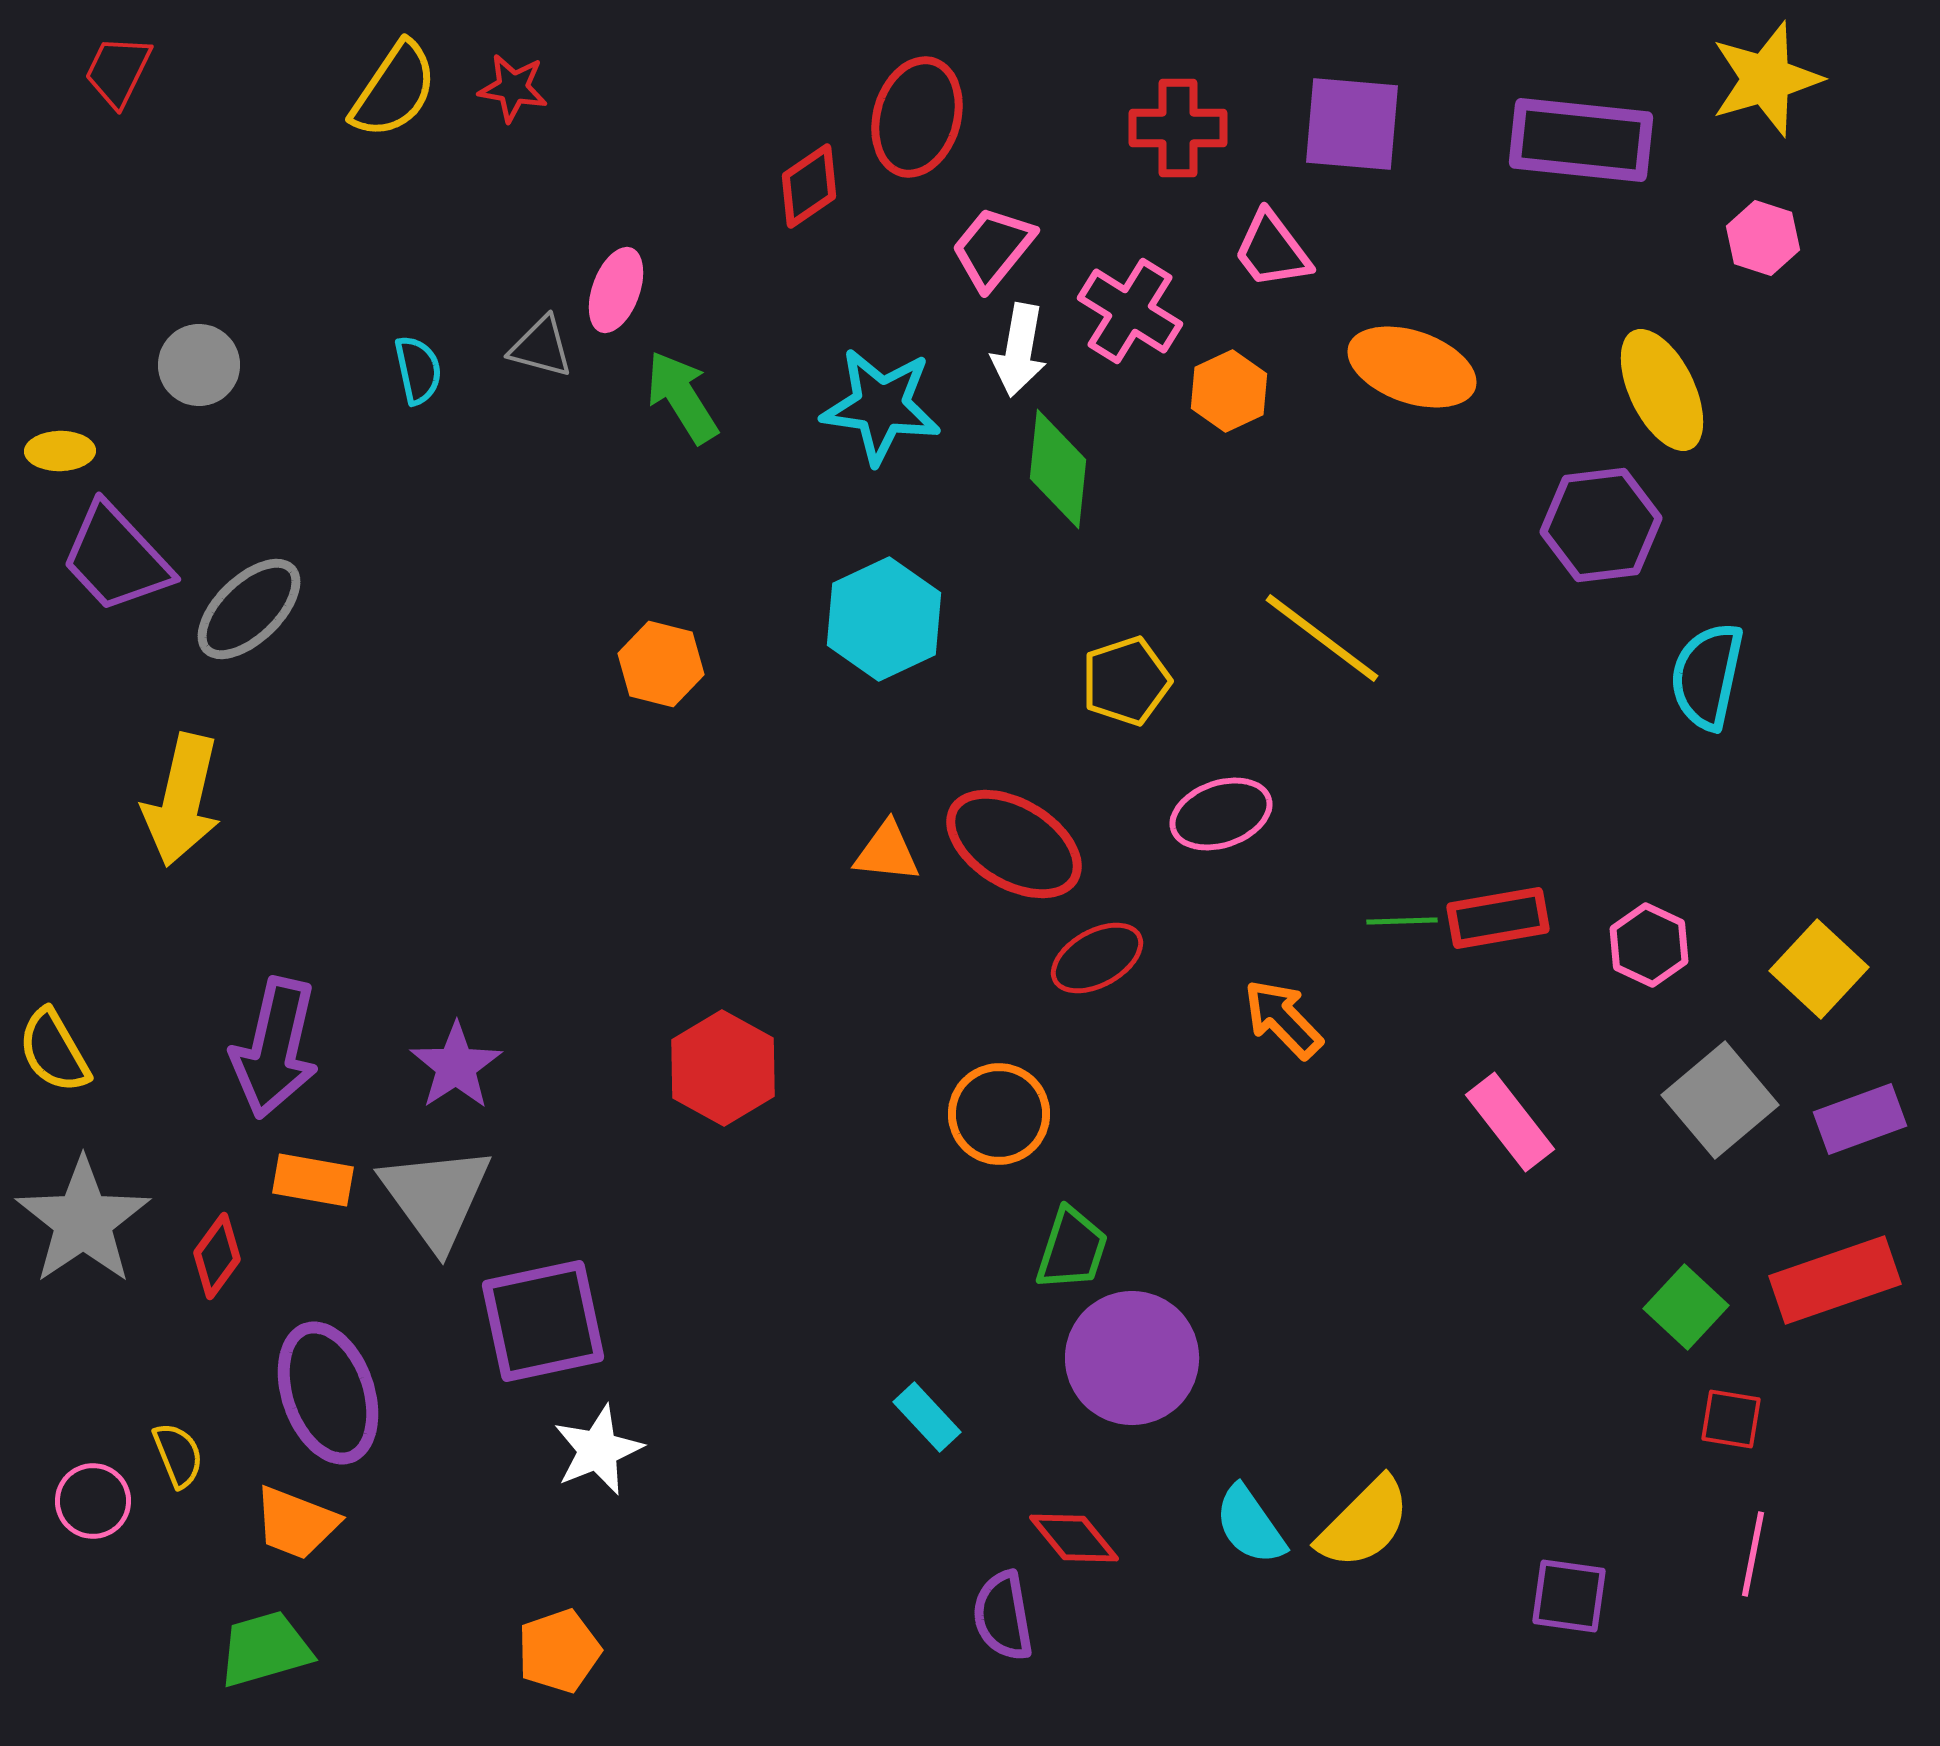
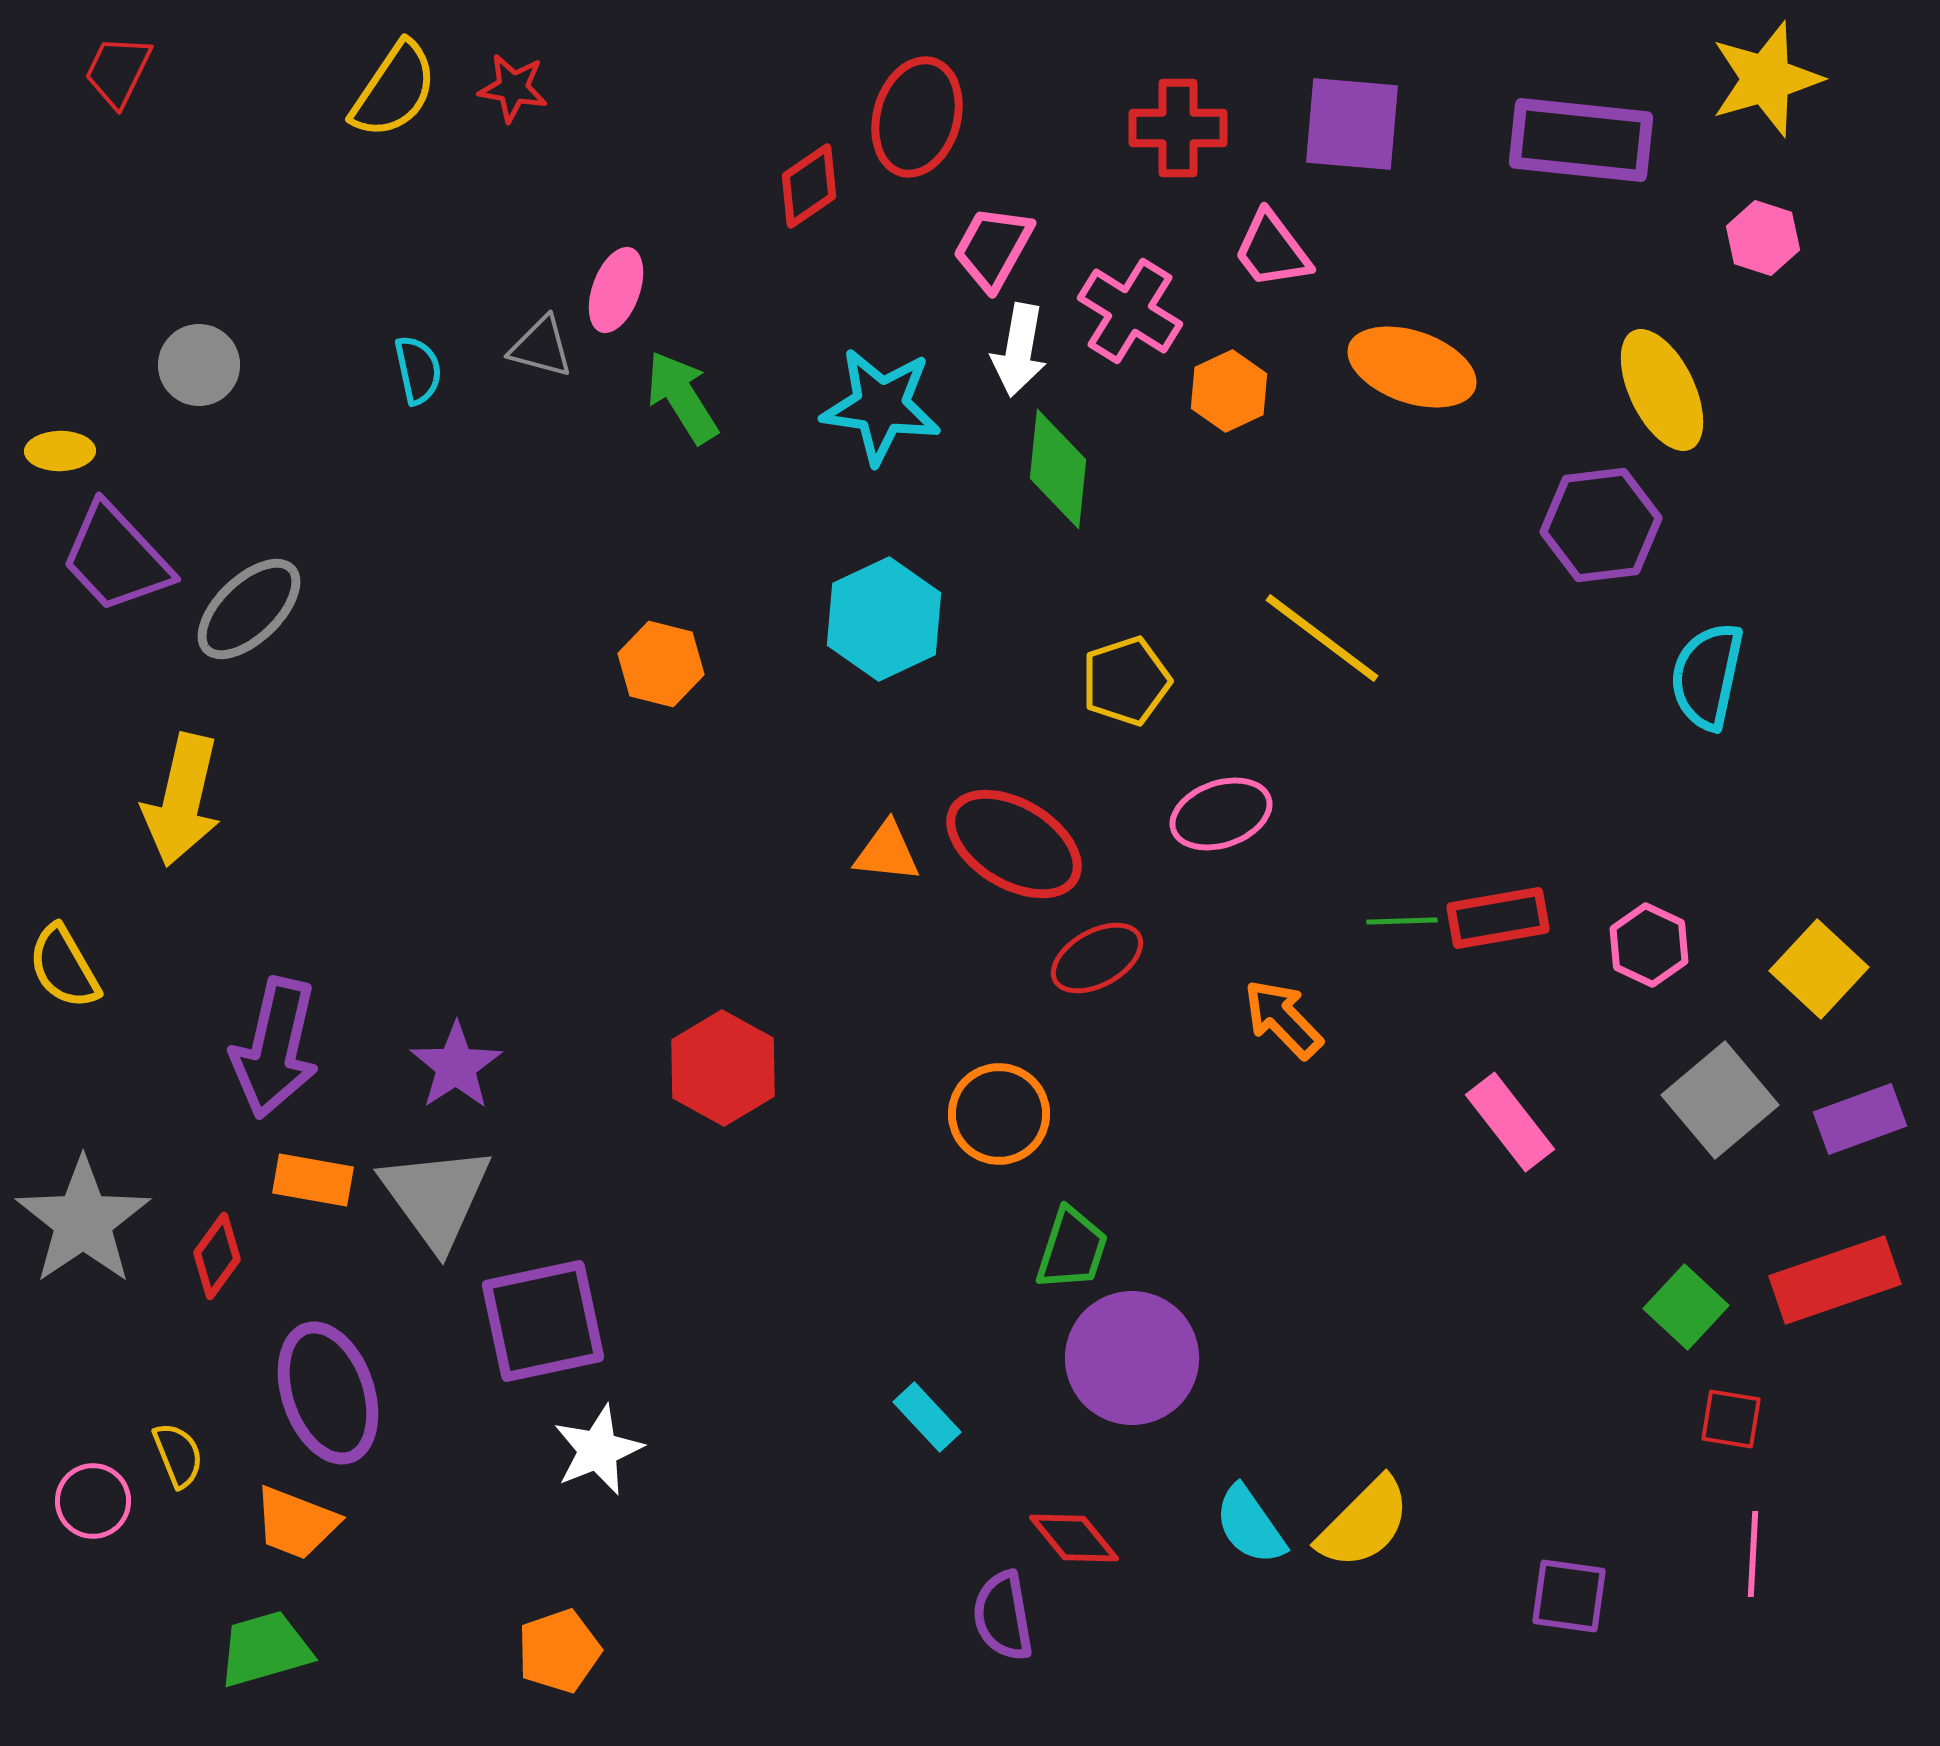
pink trapezoid at (993, 248): rotated 10 degrees counterclockwise
yellow semicircle at (54, 1051): moved 10 px right, 84 px up
pink line at (1753, 1554): rotated 8 degrees counterclockwise
